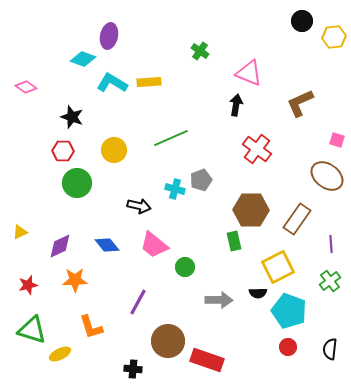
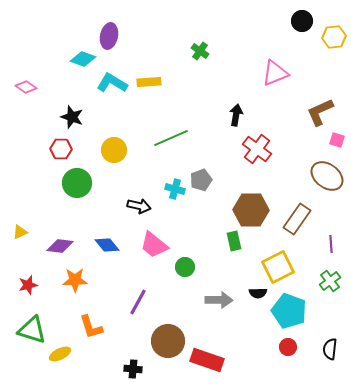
pink triangle at (249, 73): moved 26 px right; rotated 44 degrees counterclockwise
brown L-shape at (300, 103): moved 20 px right, 9 px down
black arrow at (236, 105): moved 10 px down
red hexagon at (63, 151): moved 2 px left, 2 px up
purple diamond at (60, 246): rotated 32 degrees clockwise
